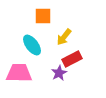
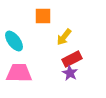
cyan ellipse: moved 18 px left, 4 px up
purple star: moved 11 px right; rotated 14 degrees counterclockwise
